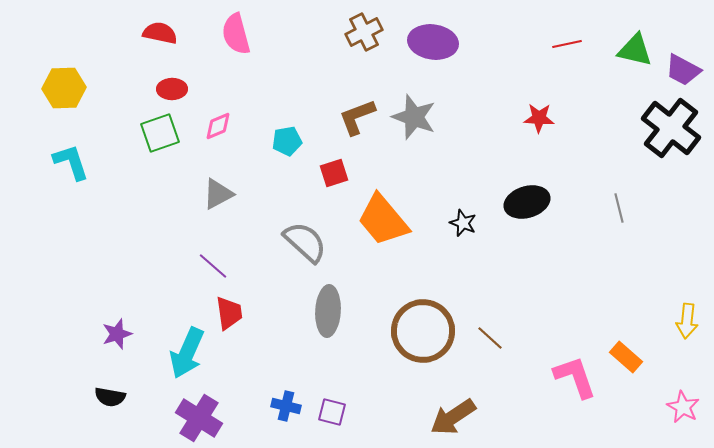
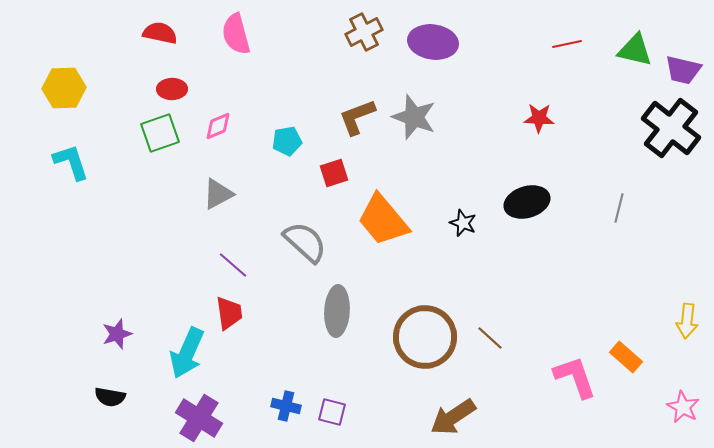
purple trapezoid: rotated 15 degrees counterclockwise
gray line: rotated 28 degrees clockwise
purple line: moved 20 px right, 1 px up
gray ellipse: moved 9 px right
brown circle: moved 2 px right, 6 px down
